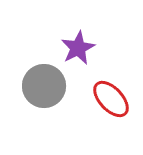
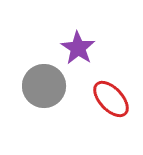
purple star: rotated 12 degrees counterclockwise
